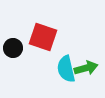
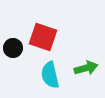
cyan semicircle: moved 16 px left, 6 px down
